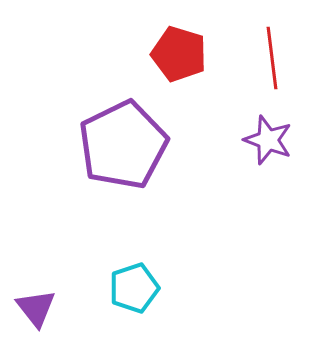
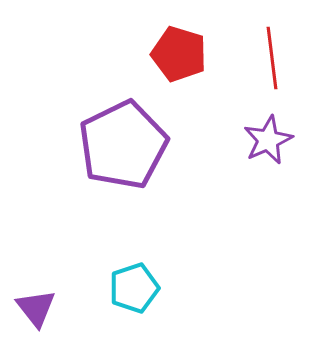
purple star: rotated 27 degrees clockwise
